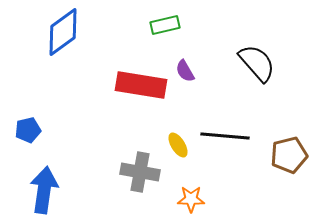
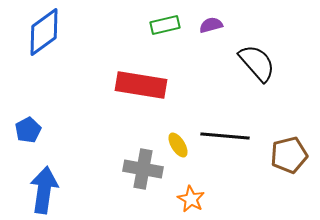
blue diamond: moved 19 px left
purple semicircle: moved 26 px right, 46 px up; rotated 105 degrees clockwise
blue pentagon: rotated 15 degrees counterclockwise
gray cross: moved 3 px right, 3 px up
orange star: rotated 28 degrees clockwise
